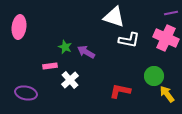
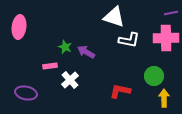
pink cross: rotated 25 degrees counterclockwise
yellow arrow: moved 3 px left, 4 px down; rotated 36 degrees clockwise
